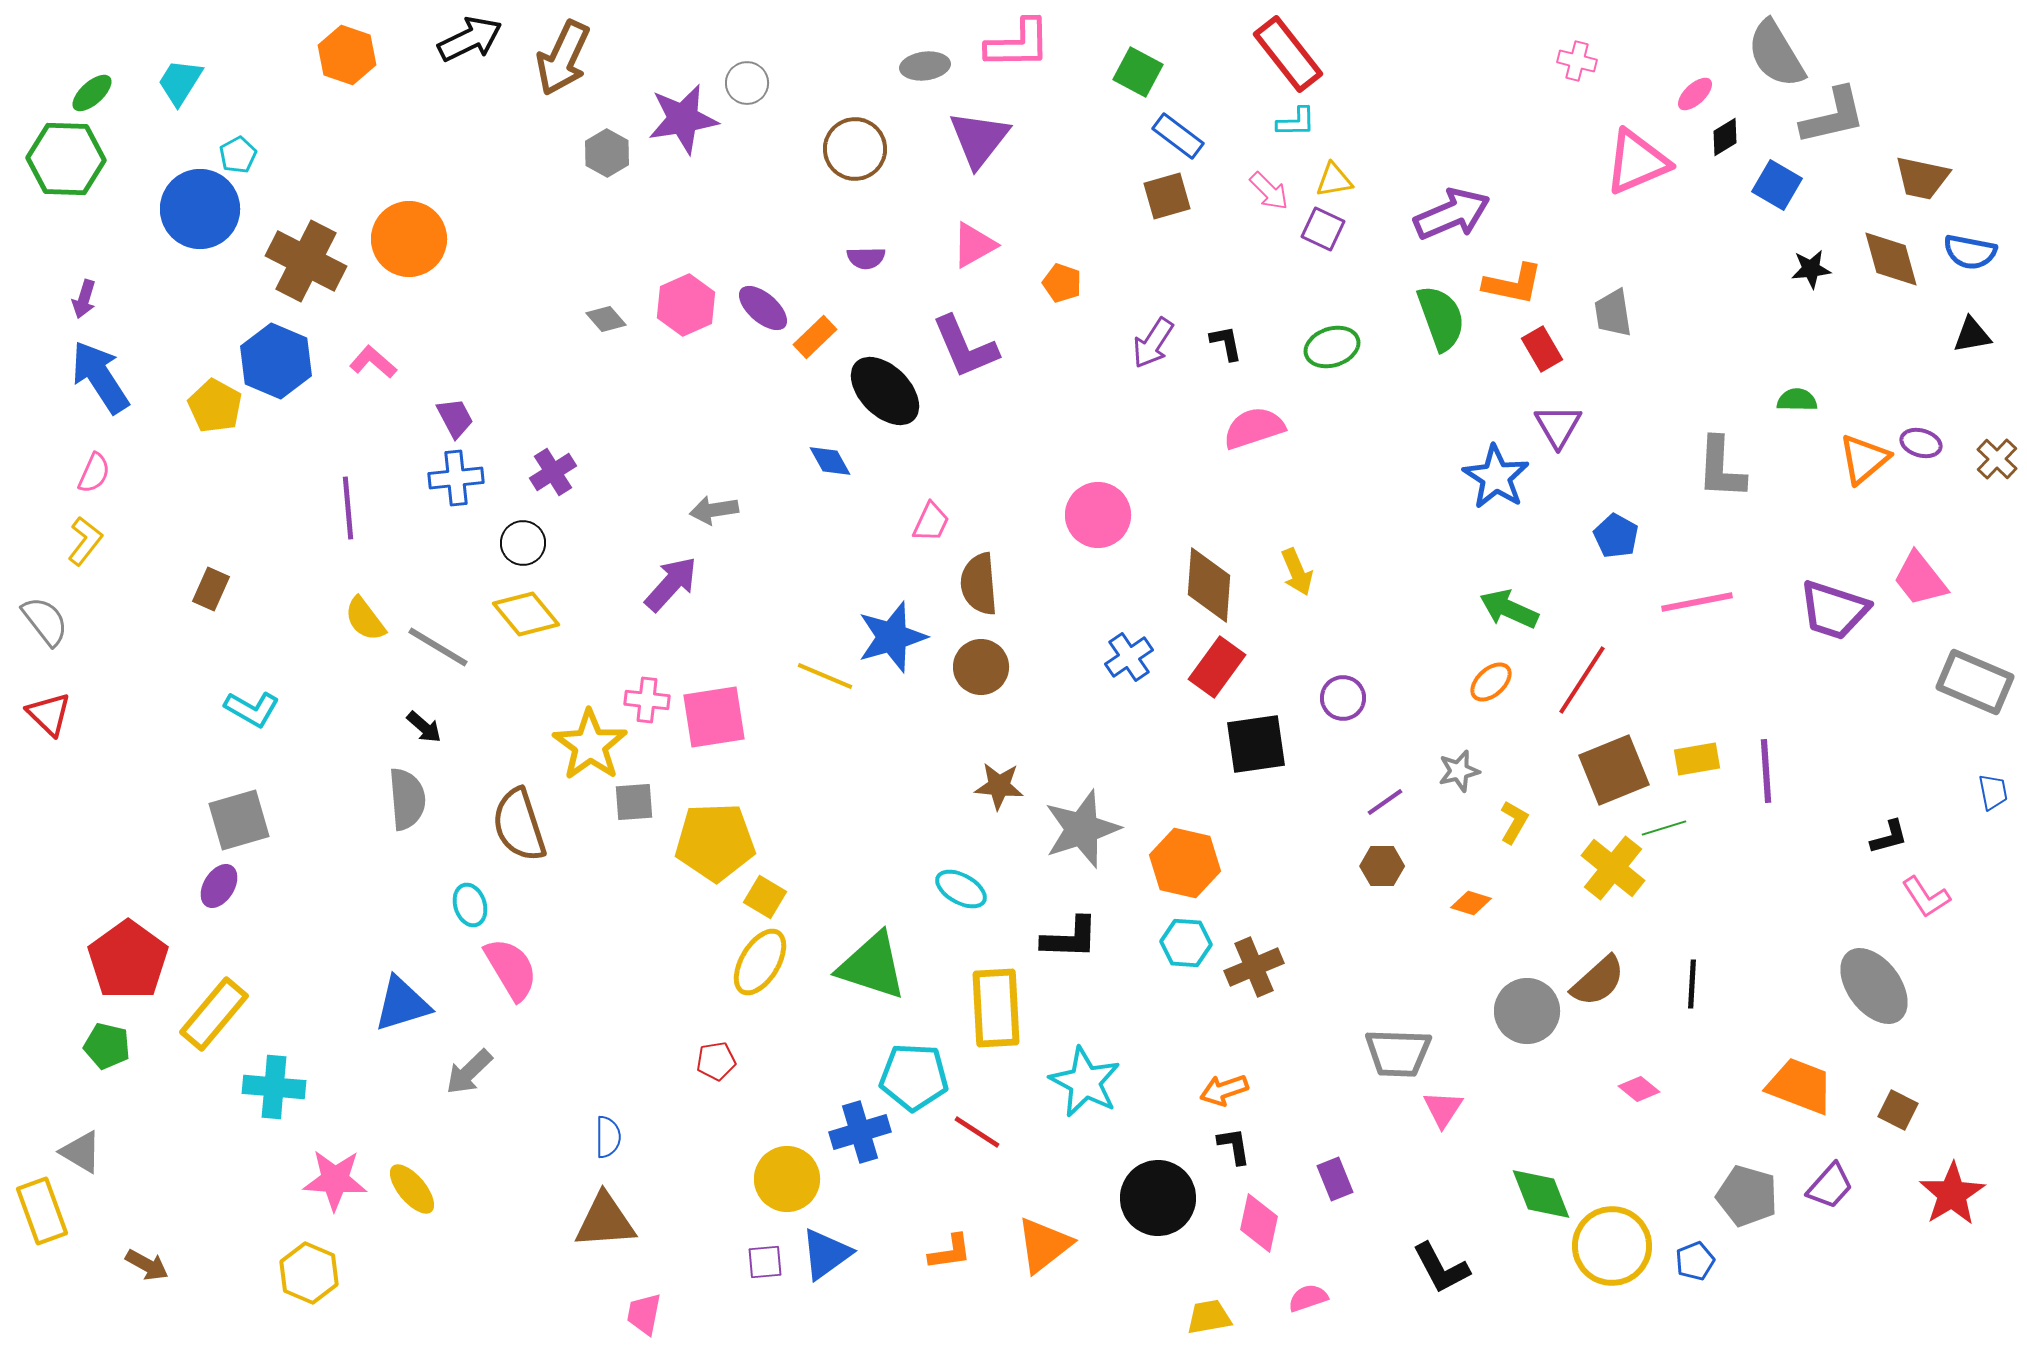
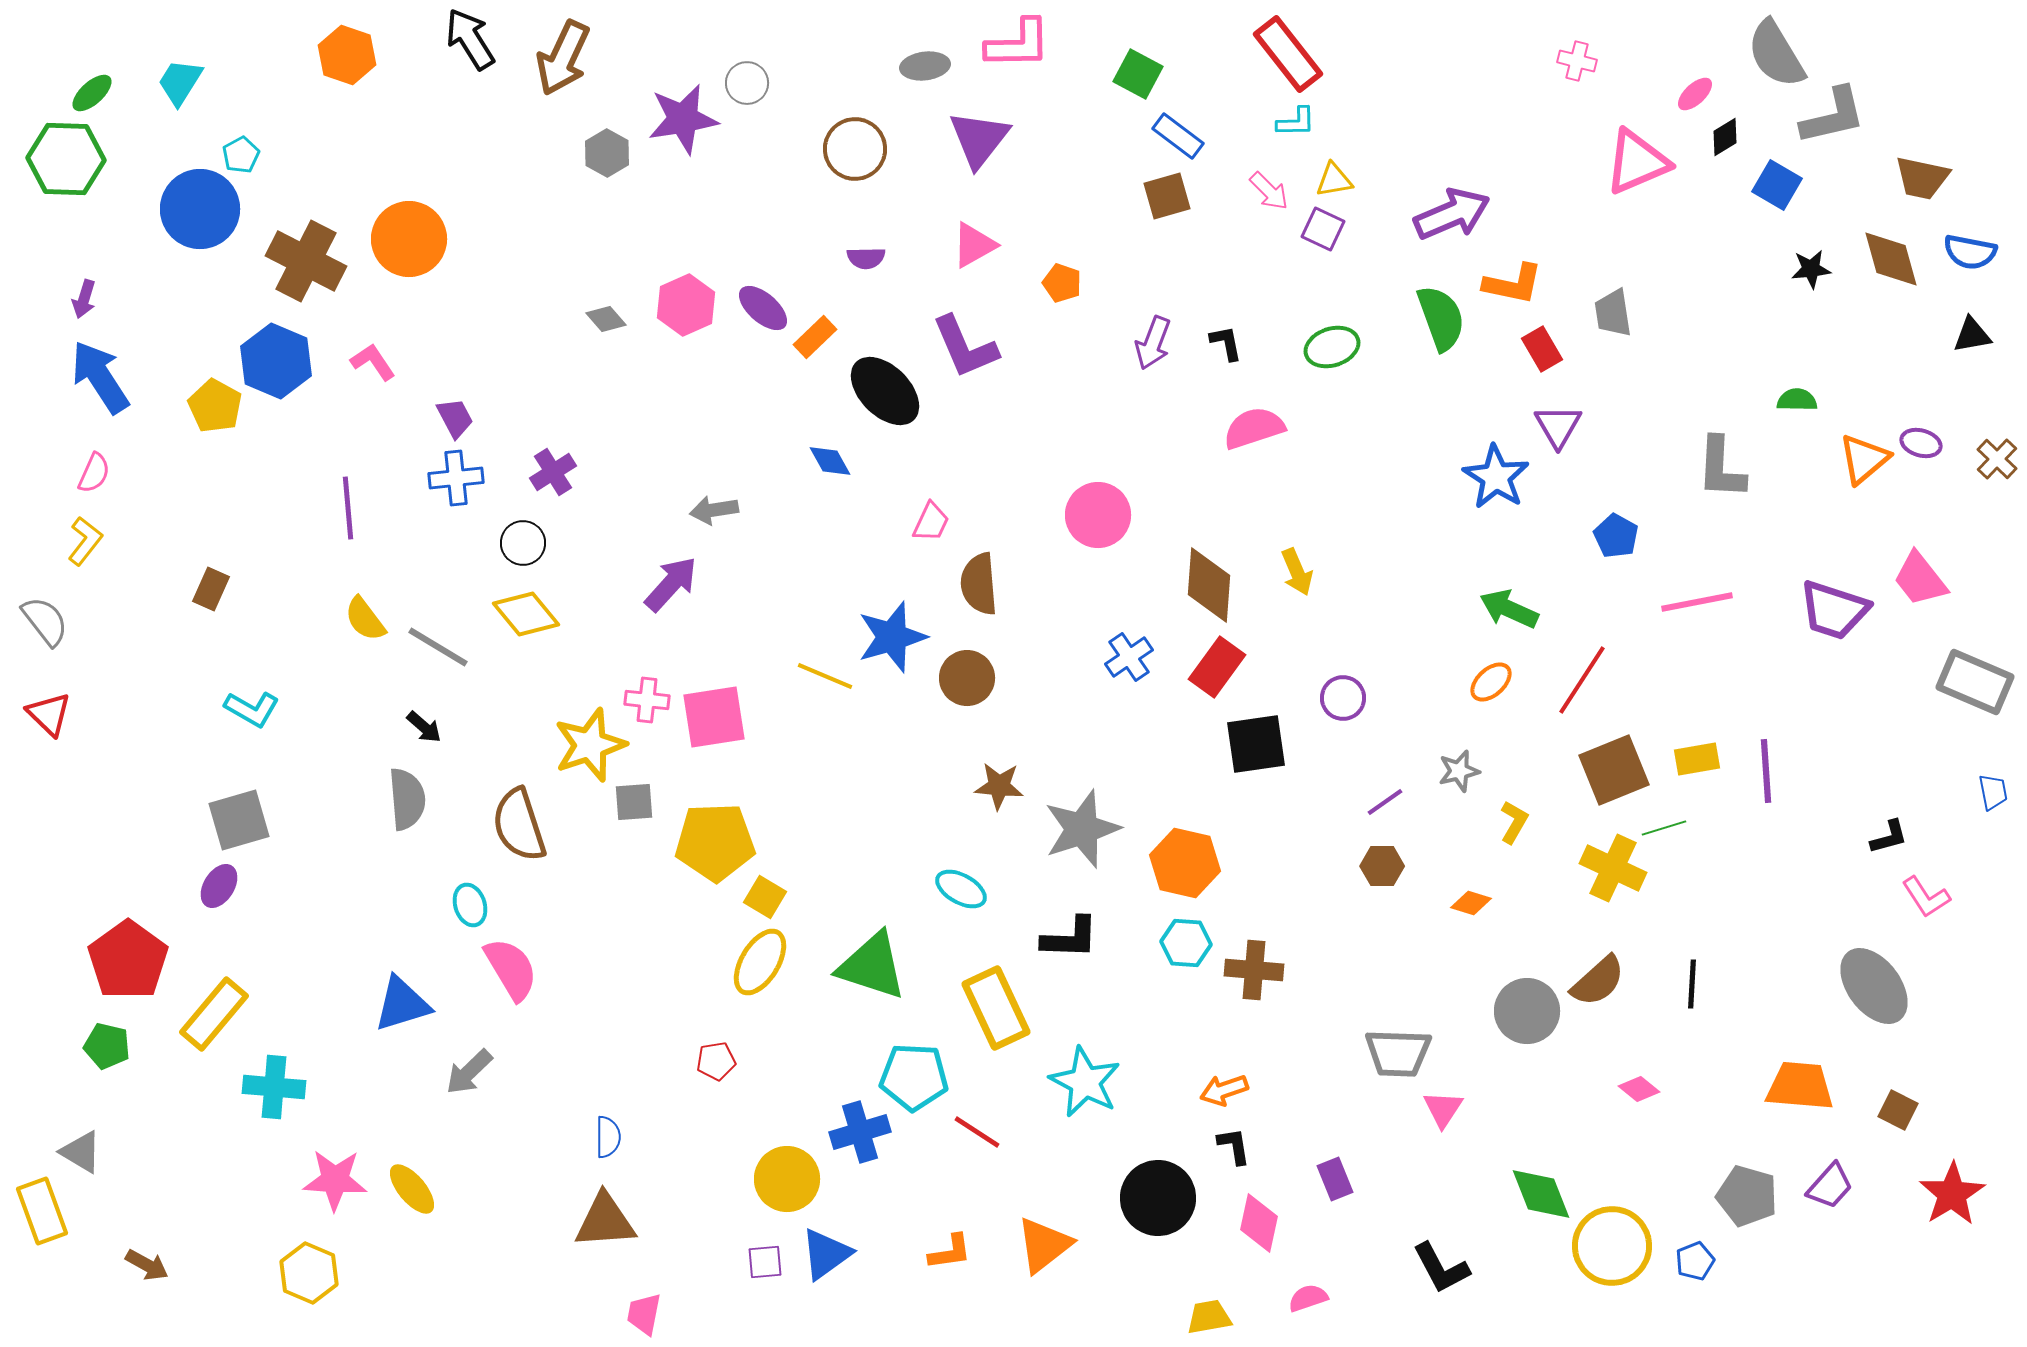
black arrow at (470, 39): rotated 96 degrees counterclockwise
green square at (1138, 72): moved 2 px down
cyan pentagon at (238, 155): moved 3 px right
purple arrow at (1153, 343): rotated 12 degrees counterclockwise
pink L-shape at (373, 362): rotated 15 degrees clockwise
brown circle at (981, 667): moved 14 px left, 11 px down
yellow star at (590, 745): rotated 18 degrees clockwise
yellow cross at (1613, 868): rotated 14 degrees counterclockwise
brown cross at (1254, 967): moved 3 px down; rotated 28 degrees clockwise
yellow rectangle at (996, 1008): rotated 22 degrees counterclockwise
orange trapezoid at (1800, 1086): rotated 16 degrees counterclockwise
